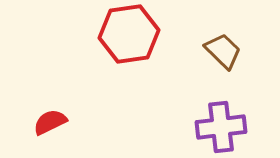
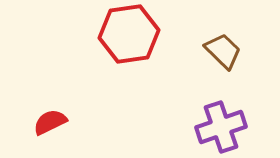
purple cross: rotated 12 degrees counterclockwise
